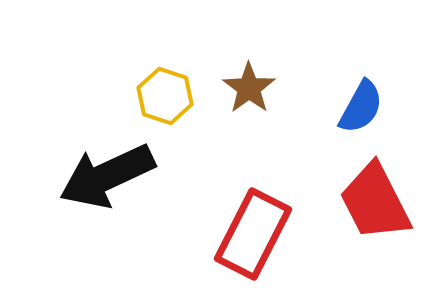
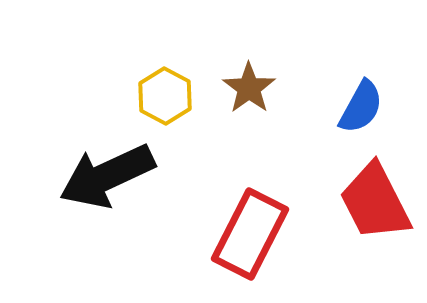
yellow hexagon: rotated 10 degrees clockwise
red rectangle: moved 3 px left
